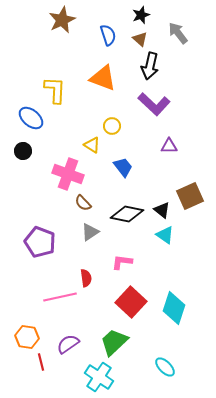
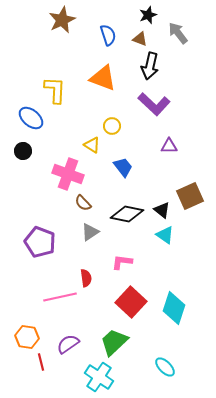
black star: moved 7 px right
brown triangle: rotated 21 degrees counterclockwise
